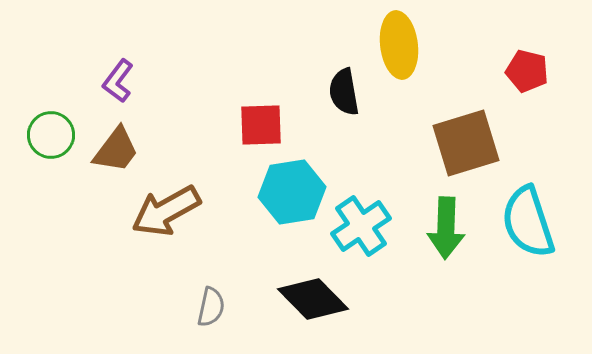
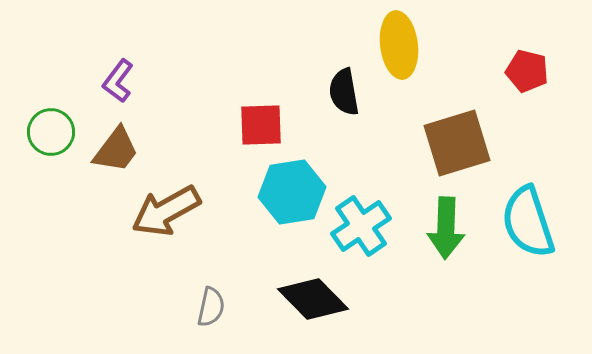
green circle: moved 3 px up
brown square: moved 9 px left
